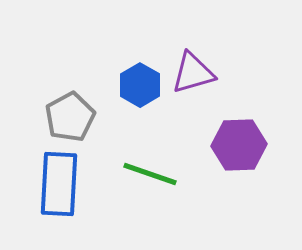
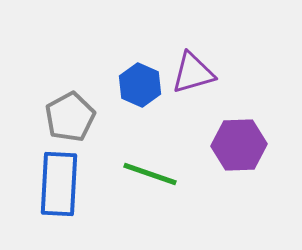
blue hexagon: rotated 6 degrees counterclockwise
